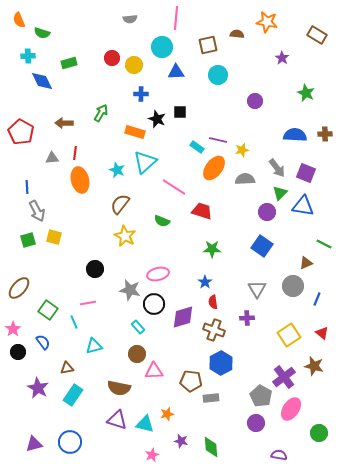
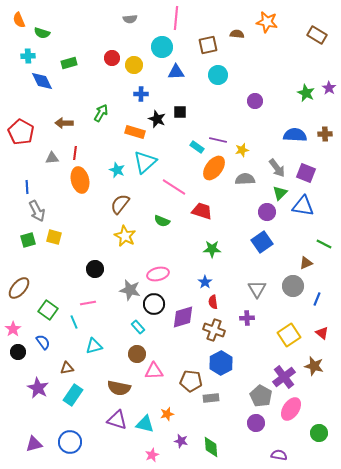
purple star at (282, 58): moved 47 px right, 30 px down
blue square at (262, 246): moved 4 px up; rotated 20 degrees clockwise
